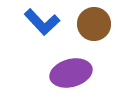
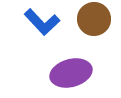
brown circle: moved 5 px up
